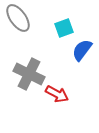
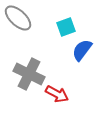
gray ellipse: rotated 12 degrees counterclockwise
cyan square: moved 2 px right, 1 px up
